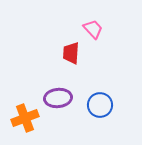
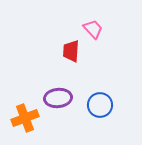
red trapezoid: moved 2 px up
